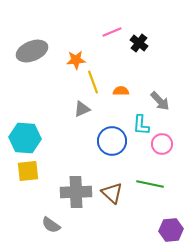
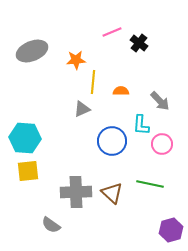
yellow line: rotated 25 degrees clockwise
purple hexagon: rotated 10 degrees counterclockwise
